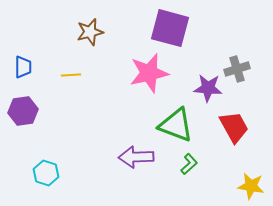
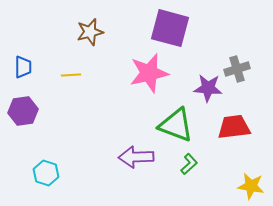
red trapezoid: rotated 68 degrees counterclockwise
